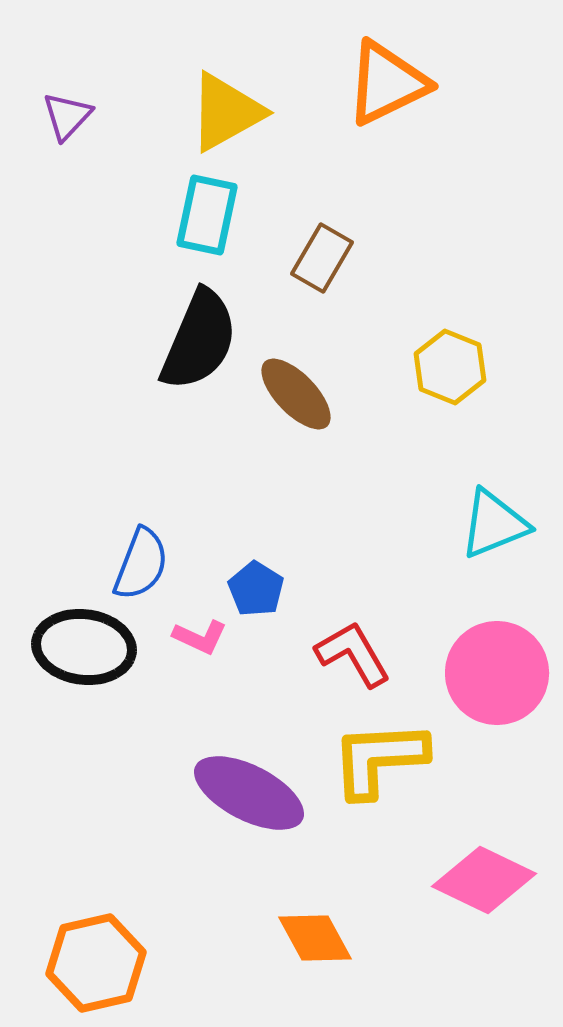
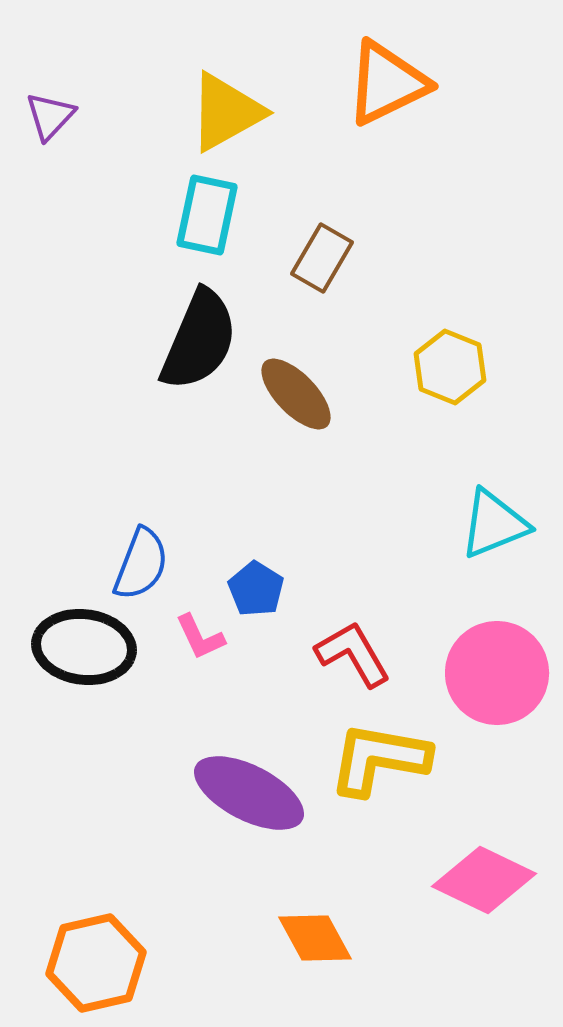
purple triangle: moved 17 px left
pink L-shape: rotated 40 degrees clockwise
yellow L-shape: rotated 13 degrees clockwise
